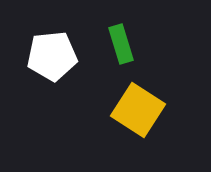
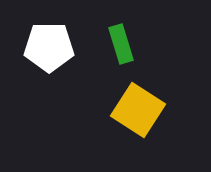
white pentagon: moved 3 px left, 9 px up; rotated 6 degrees clockwise
